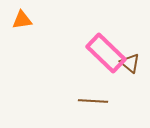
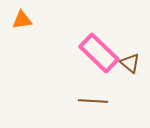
pink rectangle: moved 7 px left
